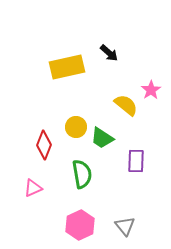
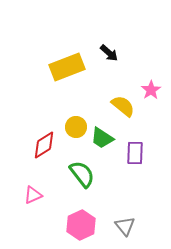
yellow rectangle: rotated 8 degrees counterclockwise
yellow semicircle: moved 3 px left, 1 px down
red diamond: rotated 36 degrees clockwise
purple rectangle: moved 1 px left, 8 px up
green semicircle: rotated 28 degrees counterclockwise
pink triangle: moved 7 px down
pink hexagon: moved 1 px right
